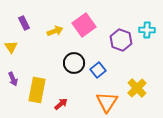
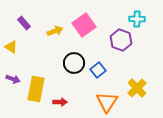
purple rectangle: rotated 16 degrees counterclockwise
cyan cross: moved 10 px left, 11 px up
yellow triangle: rotated 24 degrees counterclockwise
purple arrow: rotated 48 degrees counterclockwise
yellow rectangle: moved 1 px left, 1 px up
red arrow: moved 1 px left, 2 px up; rotated 40 degrees clockwise
